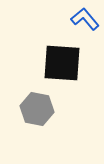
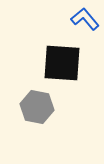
gray hexagon: moved 2 px up
